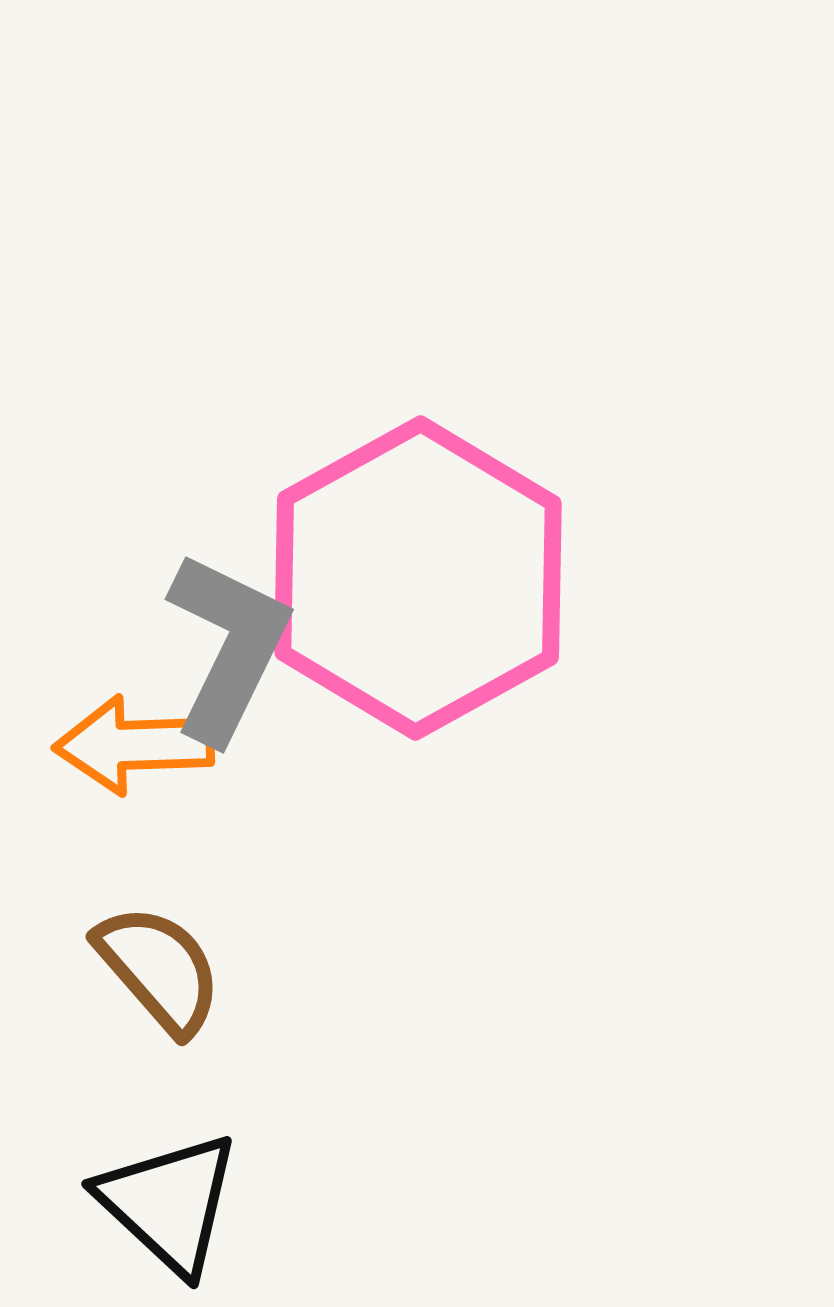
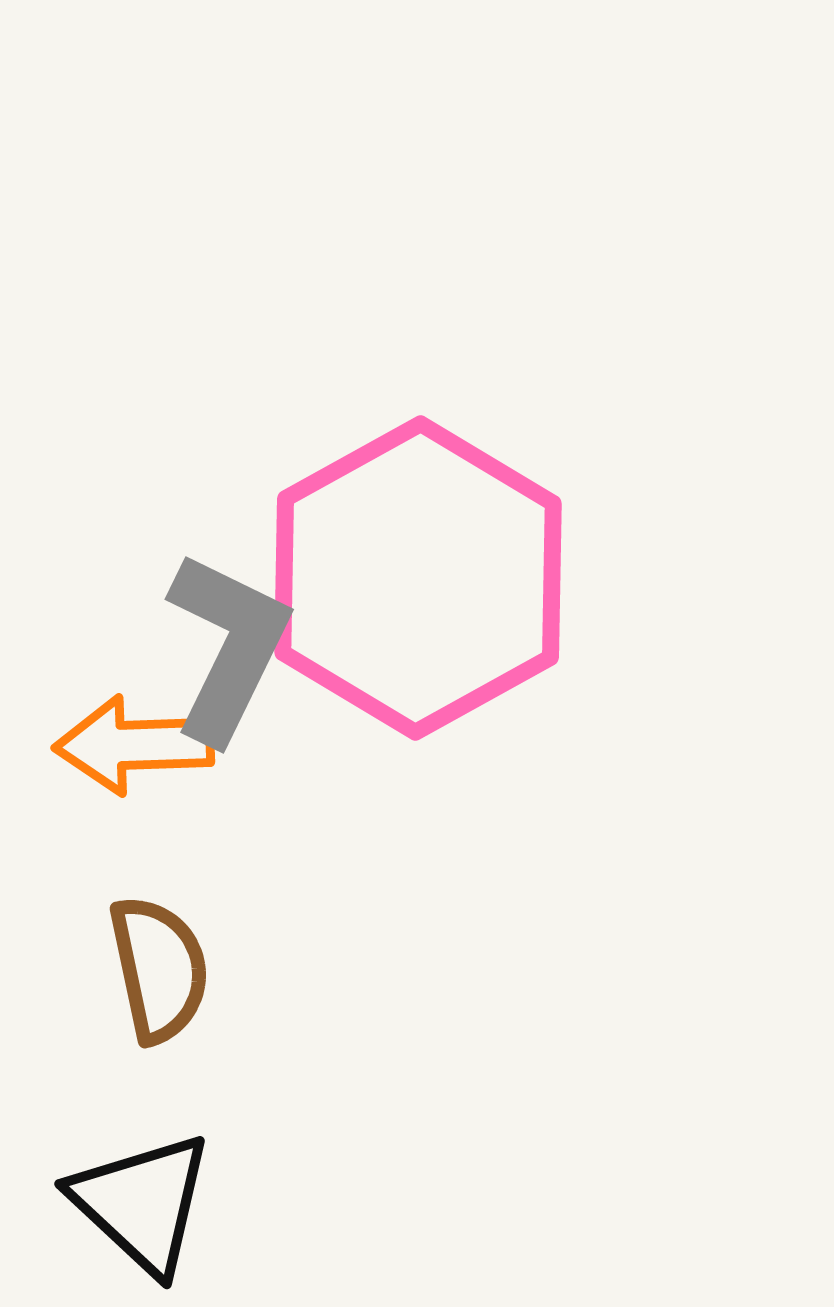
brown semicircle: rotated 29 degrees clockwise
black triangle: moved 27 px left
